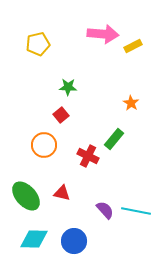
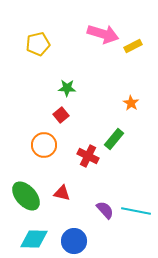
pink arrow: rotated 12 degrees clockwise
green star: moved 1 px left, 1 px down
